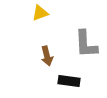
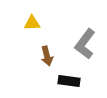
yellow triangle: moved 8 px left, 10 px down; rotated 18 degrees clockwise
gray L-shape: moved 1 px left; rotated 40 degrees clockwise
